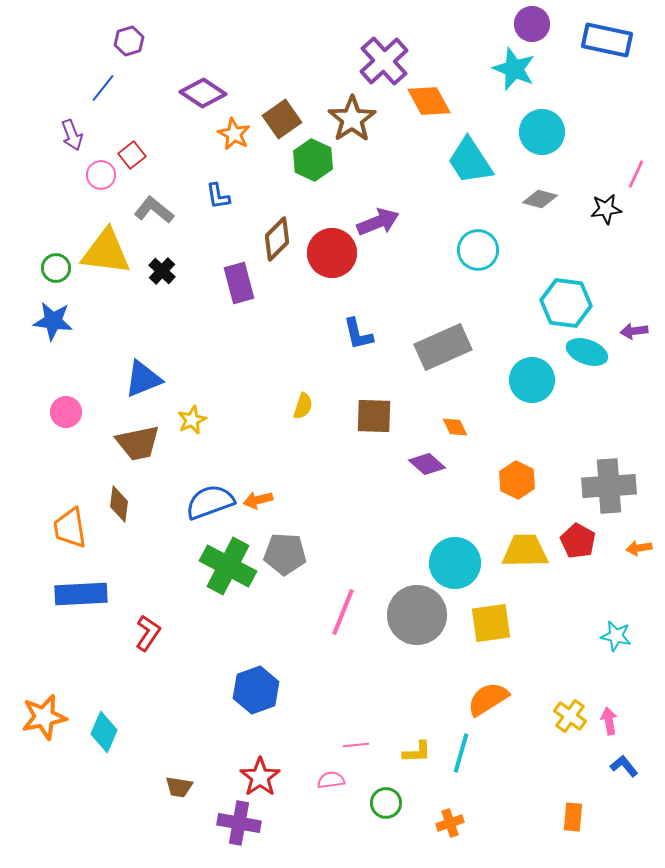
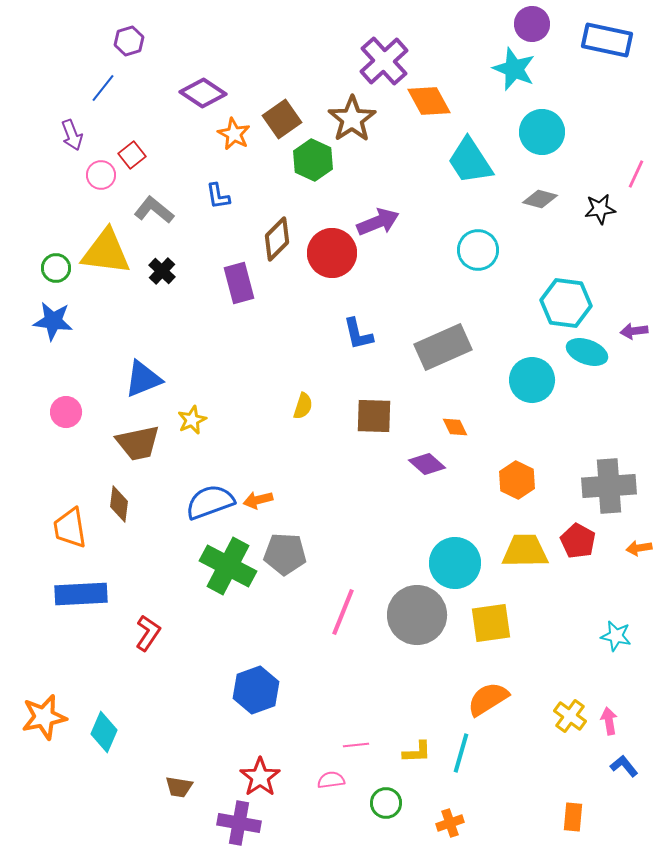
black star at (606, 209): moved 6 px left
